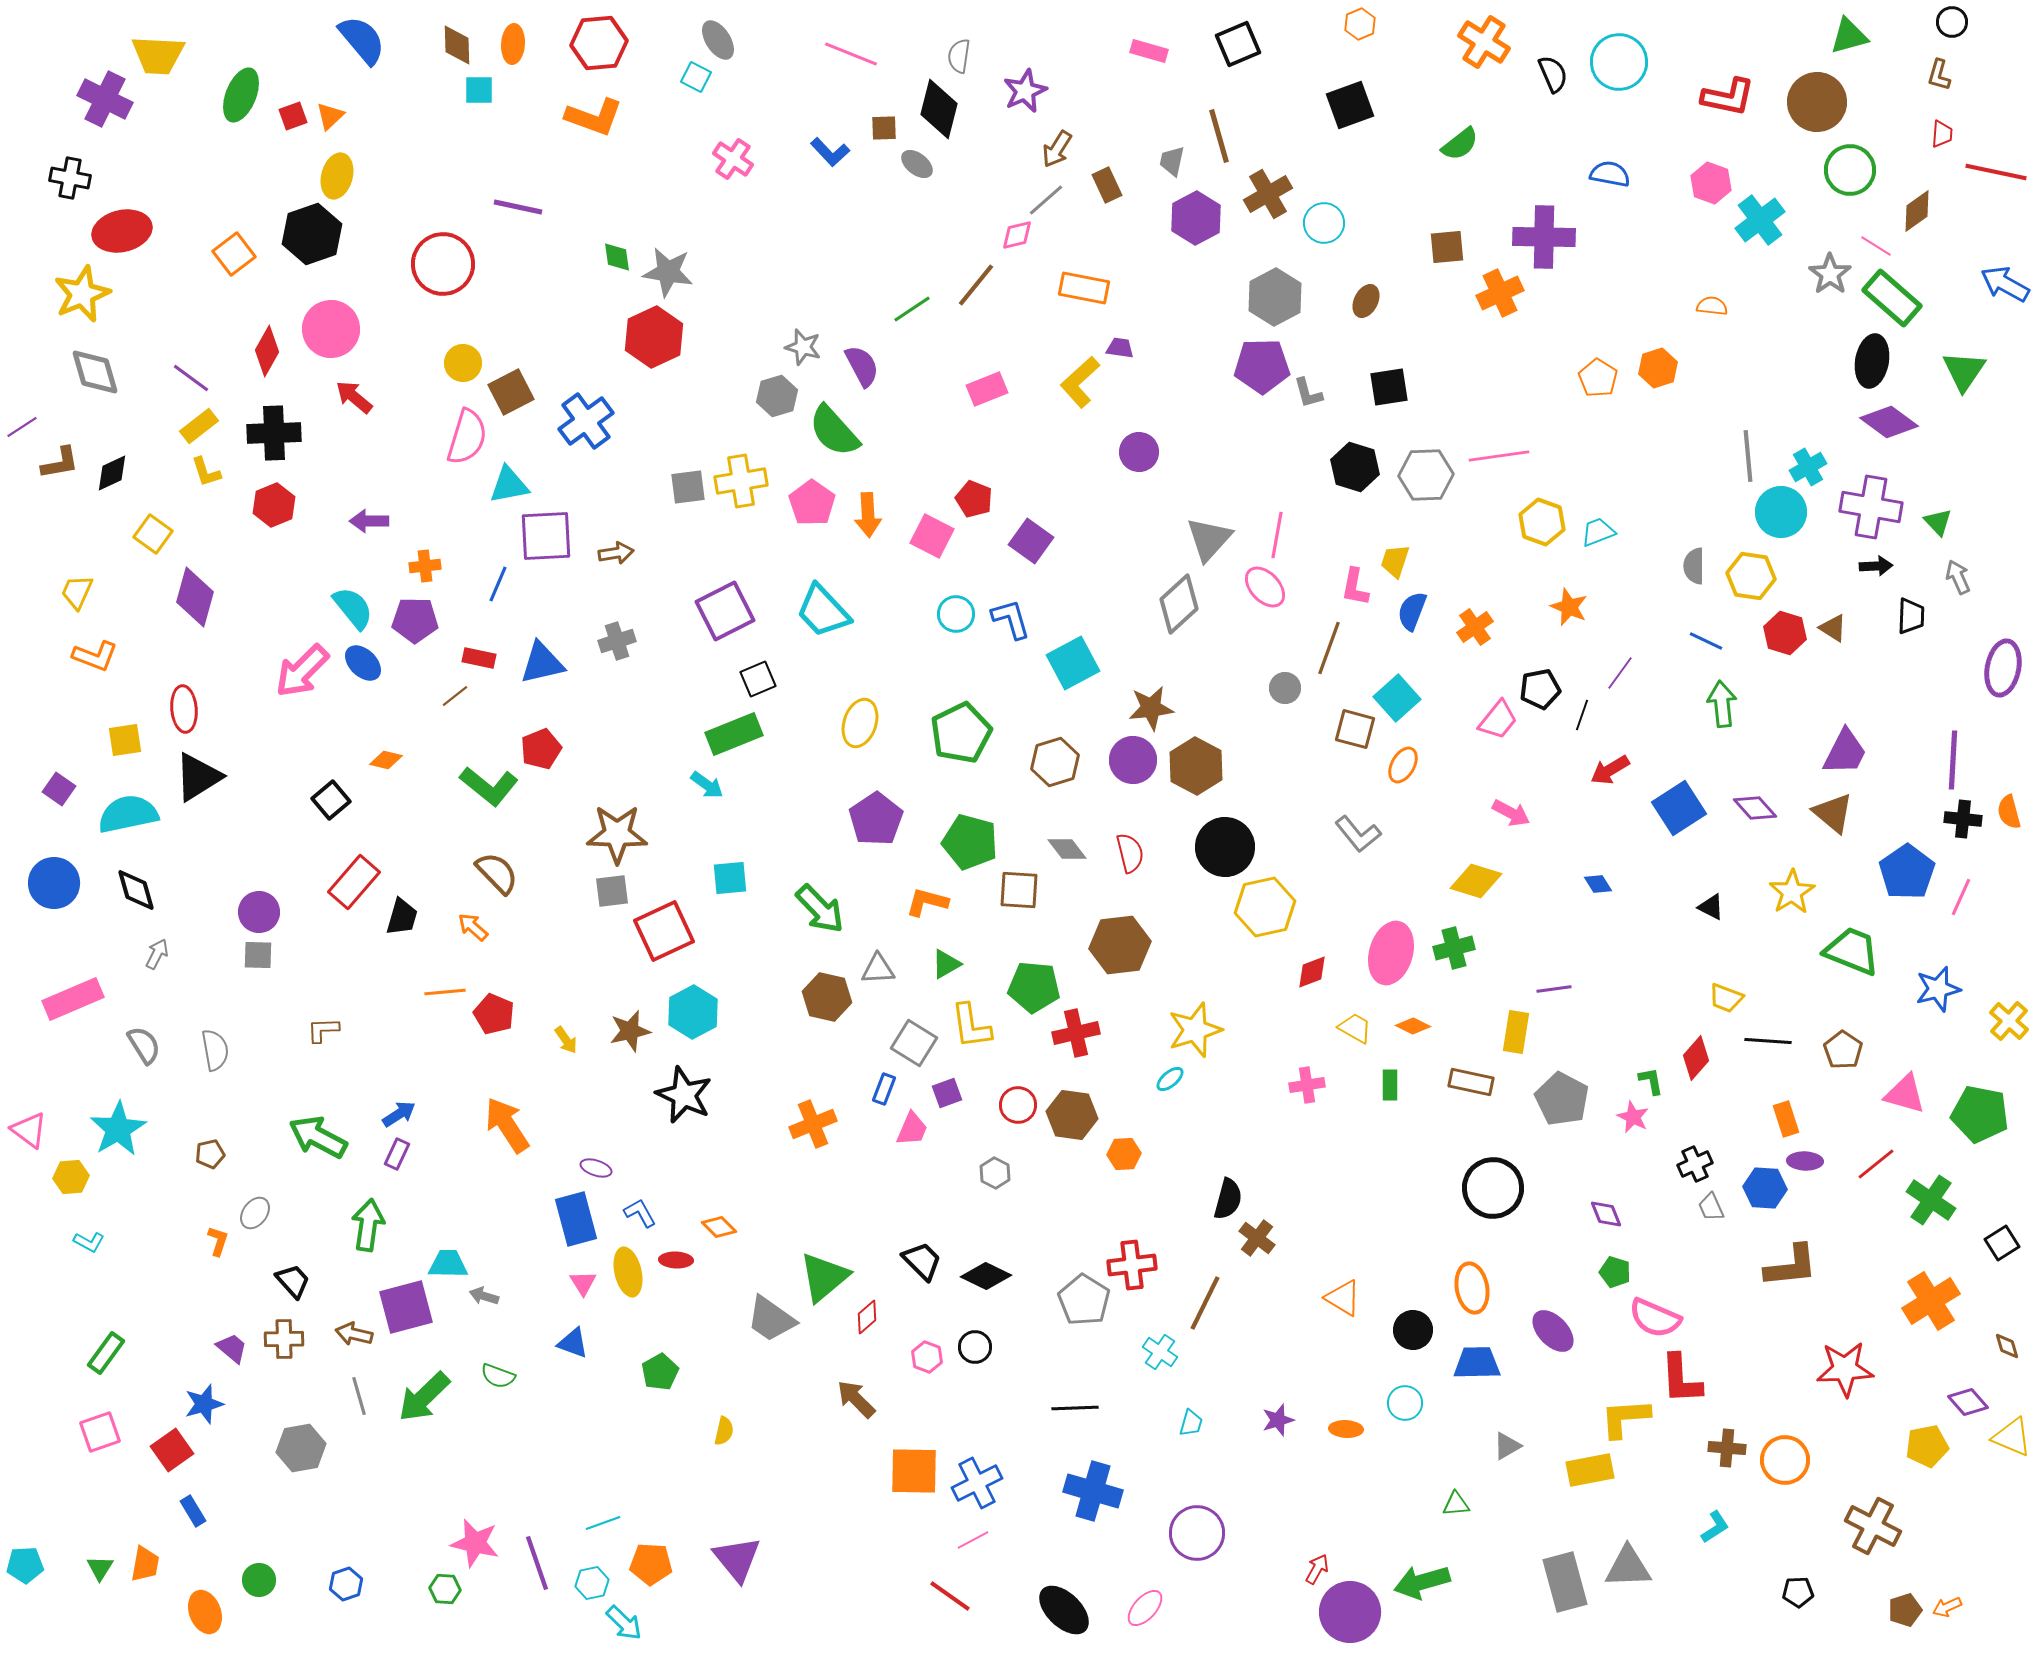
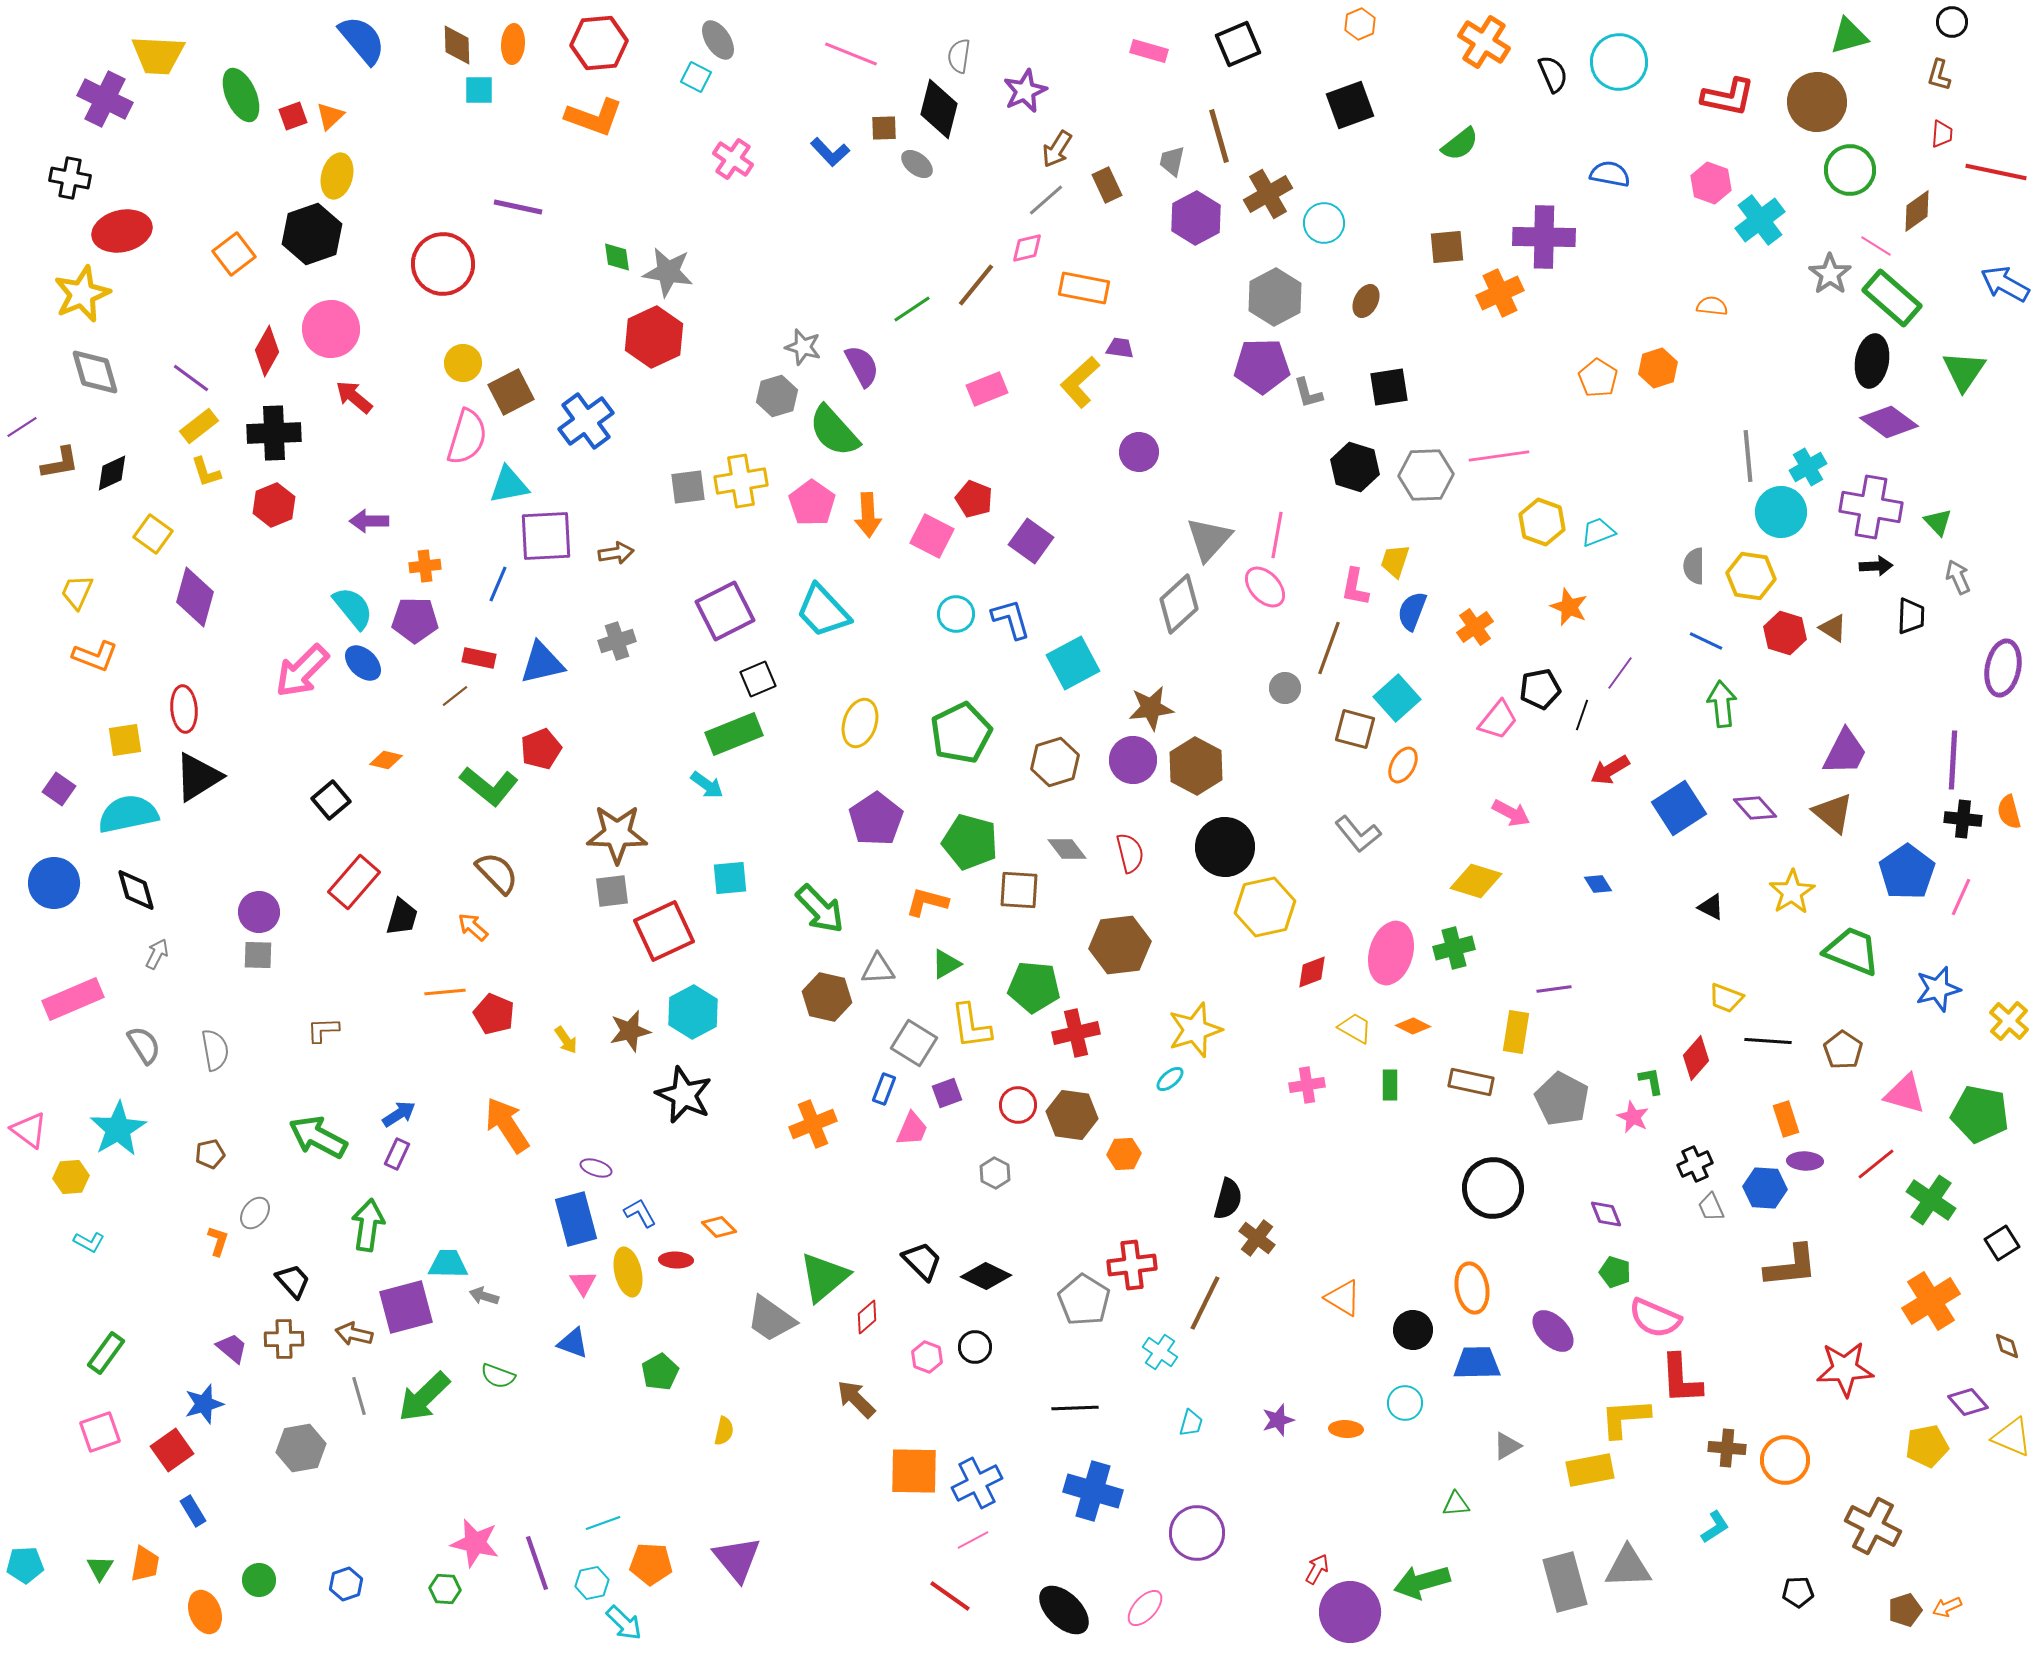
green ellipse at (241, 95): rotated 46 degrees counterclockwise
pink diamond at (1017, 235): moved 10 px right, 13 px down
